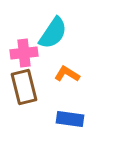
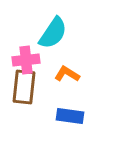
pink cross: moved 2 px right, 7 px down
brown rectangle: rotated 20 degrees clockwise
blue rectangle: moved 3 px up
